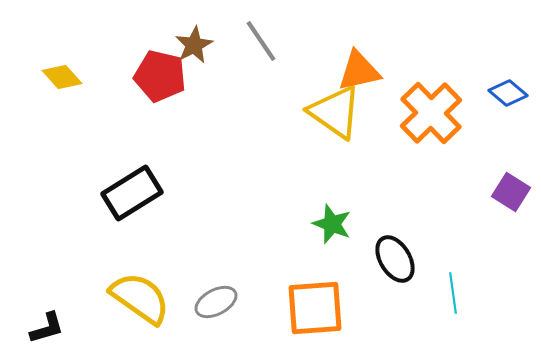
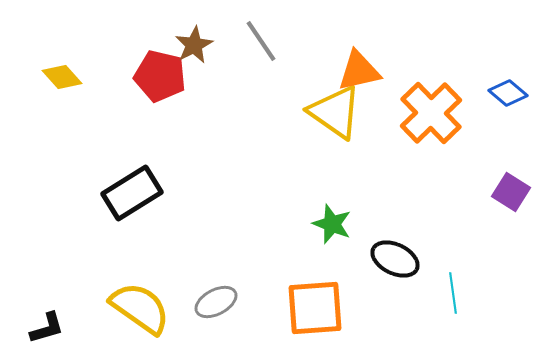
black ellipse: rotated 33 degrees counterclockwise
yellow semicircle: moved 10 px down
